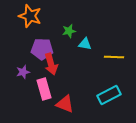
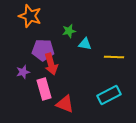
purple pentagon: moved 1 px right, 1 px down
